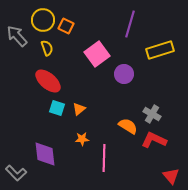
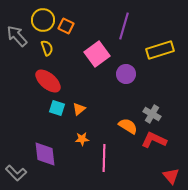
purple line: moved 6 px left, 2 px down
purple circle: moved 2 px right
